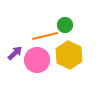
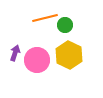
orange line: moved 18 px up
purple arrow: rotated 28 degrees counterclockwise
